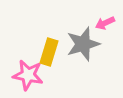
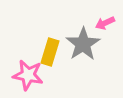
gray star: rotated 16 degrees counterclockwise
yellow rectangle: moved 1 px right
